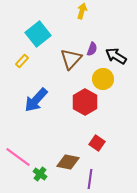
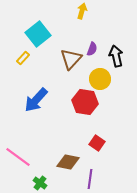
black arrow: rotated 45 degrees clockwise
yellow rectangle: moved 1 px right, 3 px up
yellow circle: moved 3 px left
red hexagon: rotated 20 degrees counterclockwise
green cross: moved 9 px down
